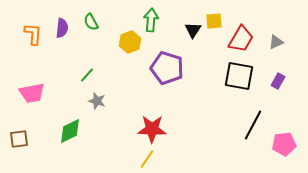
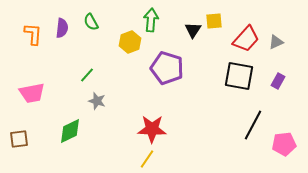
red trapezoid: moved 5 px right; rotated 12 degrees clockwise
